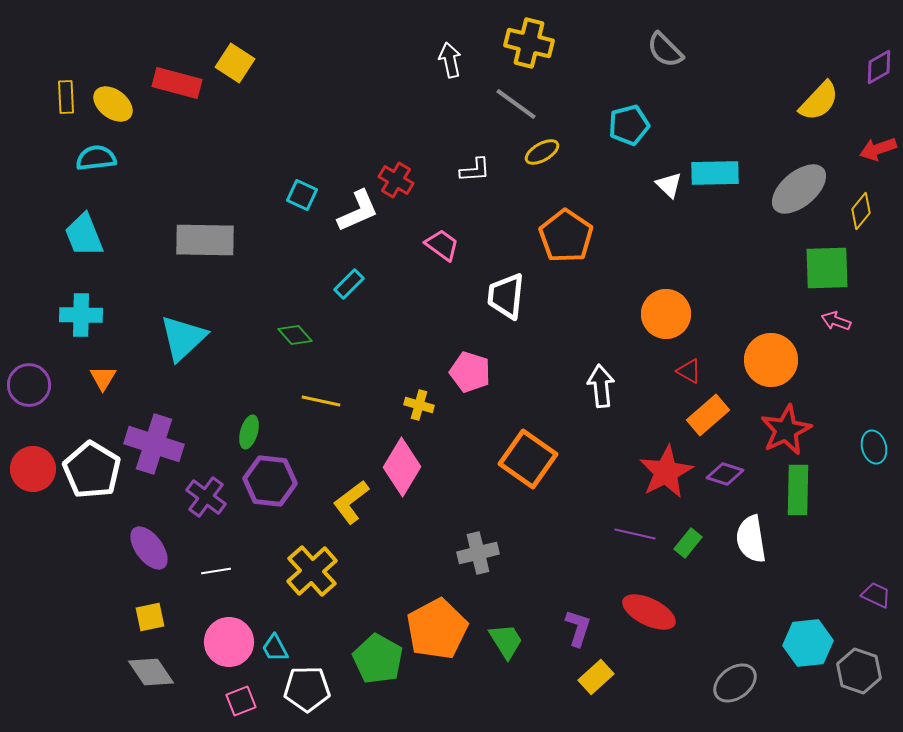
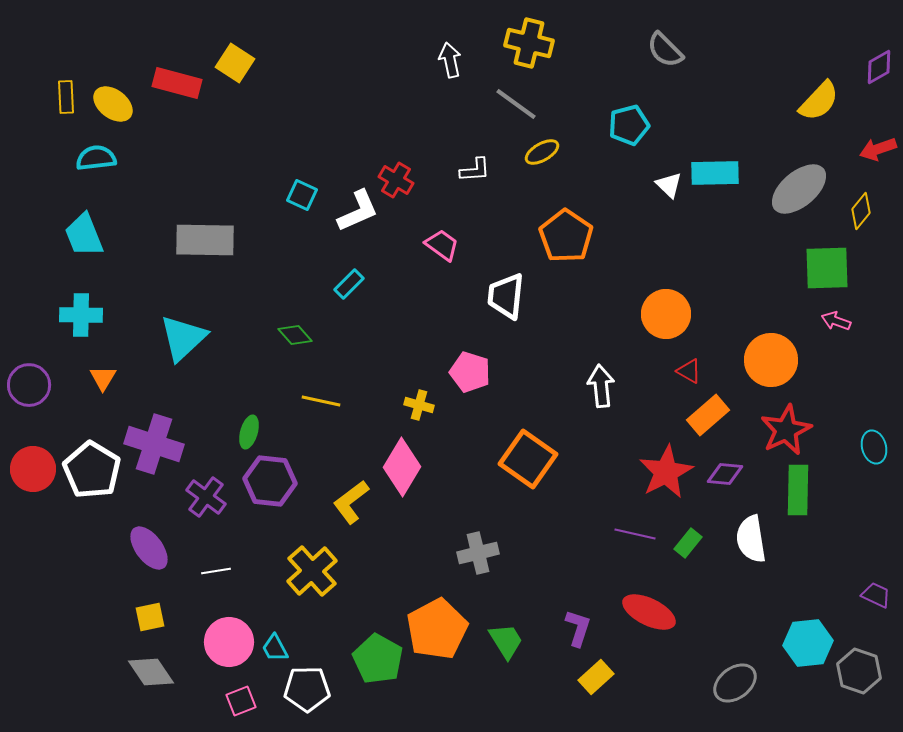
purple diamond at (725, 474): rotated 12 degrees counterclockwise
